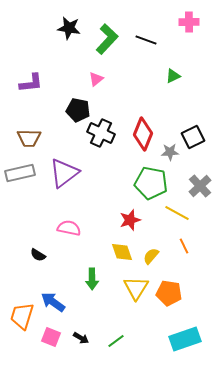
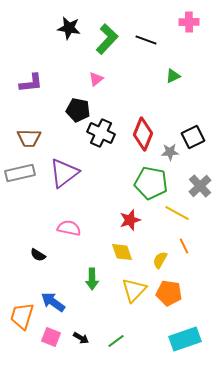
yellow semicircle: moved 9 px right, 4 px down; rotated 12 degrees counterclockwise
yellow triangle: moved 2 px left, 2 px down; rotated 12 degrees clockwise
